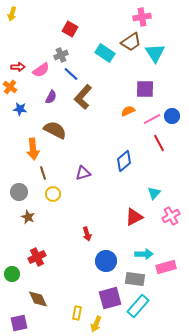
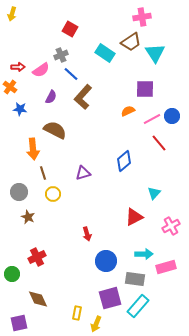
red line at (159, 143): rotated 12 degrees counterclockwise
pink cross at (171, 216): moved 10 px down
